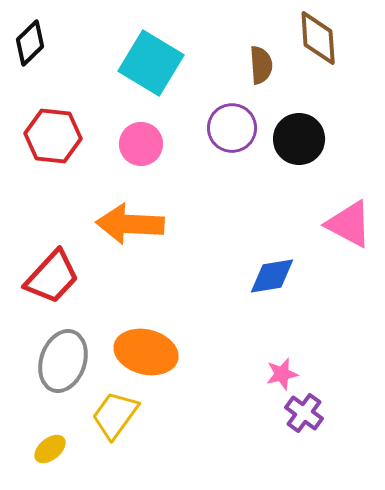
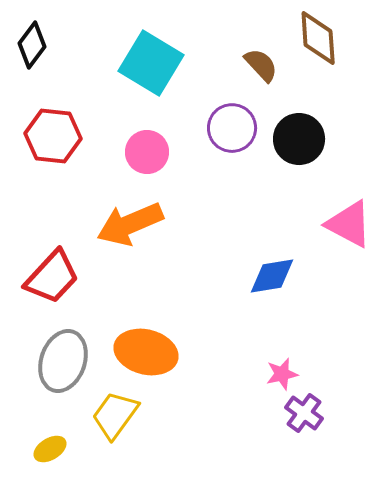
black diamond: moved 2 px right, 2 px down; rotated 9 degrees counterclockwise
brown semicircle: rotated 39 degrees counterclockwise
pink circle: moved 6 px right, 8 px down
orange arrow: rotated 26 degrees counterclockwise
yellow ellipse: rotated 8 degrees clockwise
